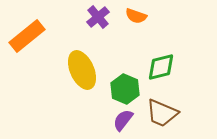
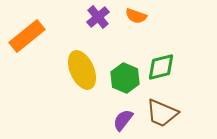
green hexagon: moved 11 px up
